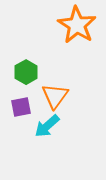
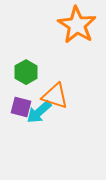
orange triangle: rotated 48 degrees counterclockwise
purple square: rotated 25 degrees clockwise
cyan arrow: moved 8 px left, 14 px up
